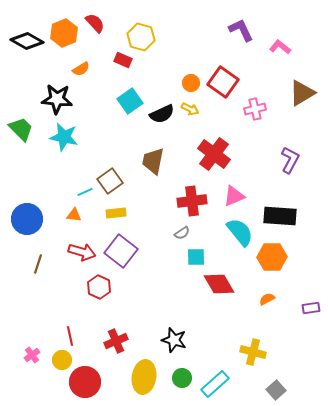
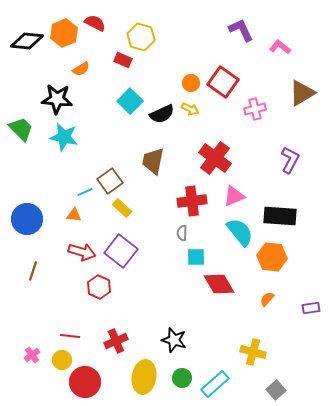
red semicircle at (95, 23): rotated 20 degrees counterclockwise
black diamond at (27, 41): rotated 24 degrees counterclockwise
cyan square at (130, 101): rotated 10 degrees counterclockwise
red cross at (214, 154): moved 1 px right, 4 px down
yellow rectangle at (116, 213): moved 6 px right, 5 px up; rotated 48 degrees clockwise
gray semicircle at (182, 233): rotated 126 degrees clockwise
orange hexagon at (272, 257): rotated 8 degrees clockwise
brown line at (38, 264): moved 5 px left, 7 px down
orange semicircle at (267, 299): rotated 21 degrees counterclockwise
red line at (70, 336): rotated 72 degrees counterclockwise
